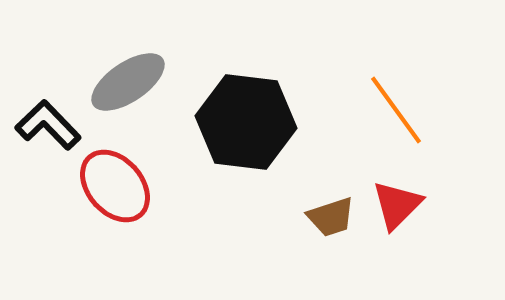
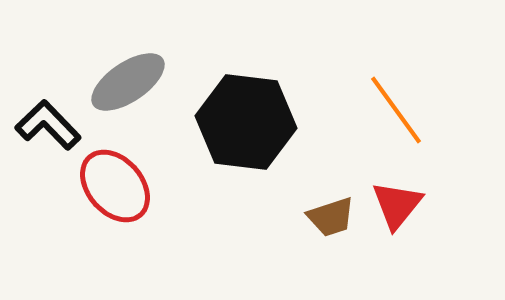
red triangle: rotated 6 degrees counterclockwise
